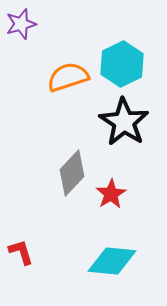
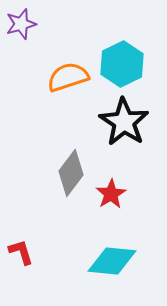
gray diamond: moved 1 px left; rotated 6 degrees counterclockwise
